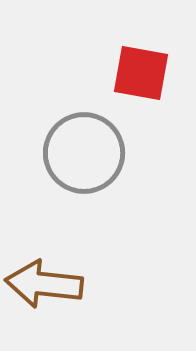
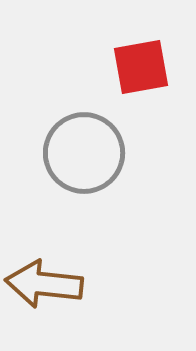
red square: moved 6 px up; rotated 20 degrees counterclockwise
